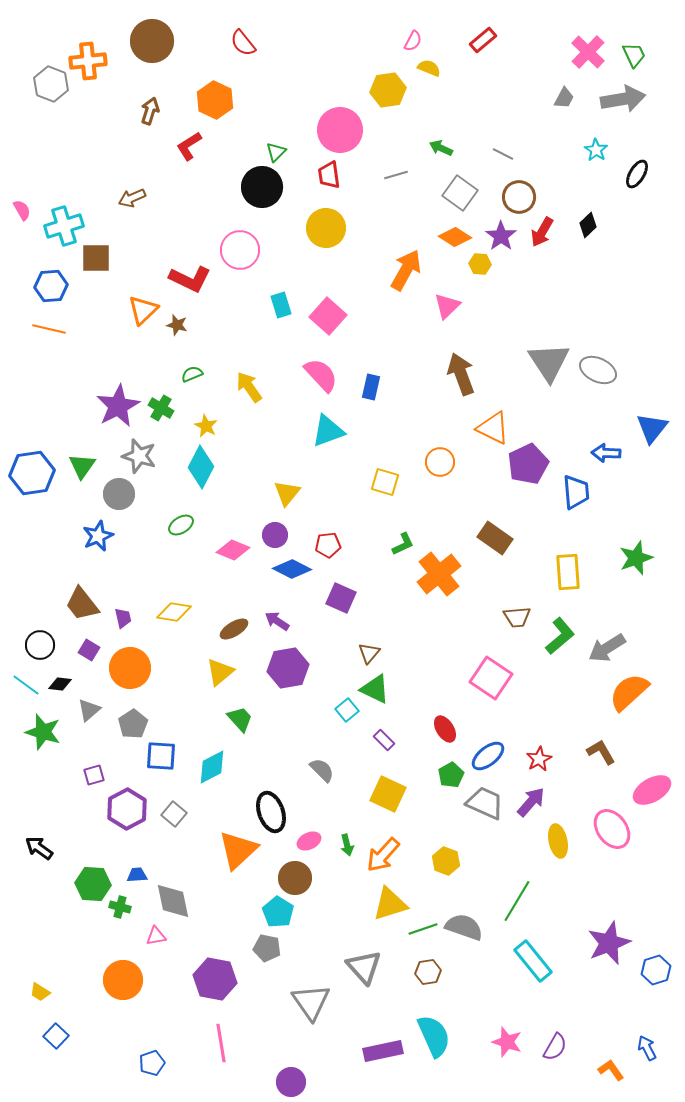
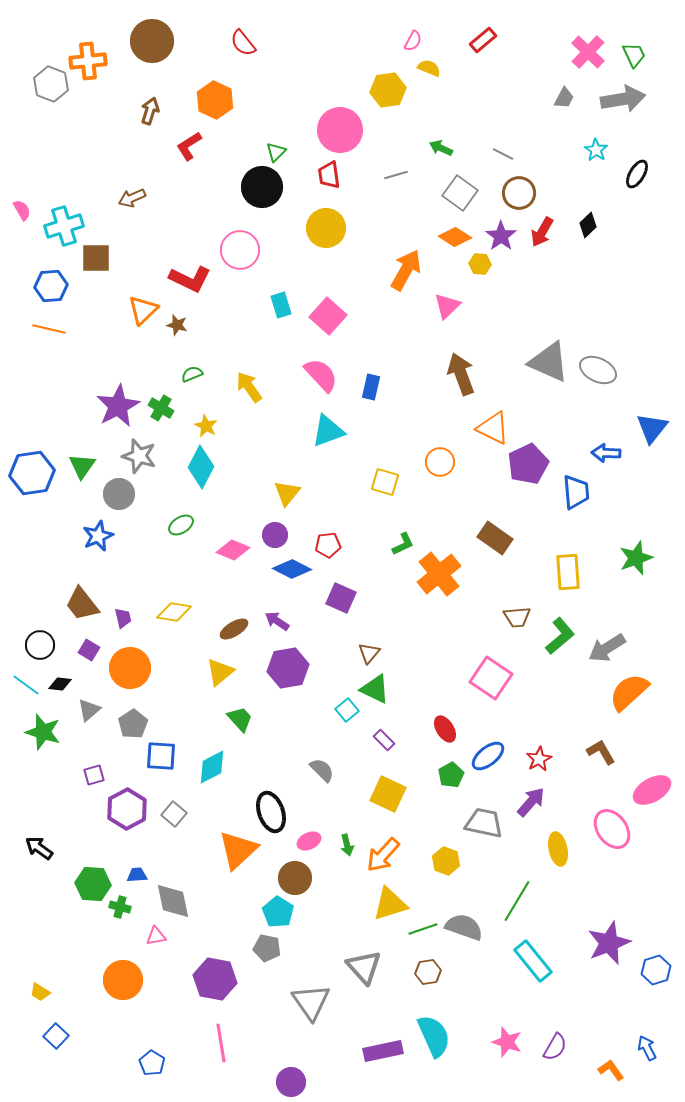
brown circle at (519, 197): moved 4 px up
gray triangle at (549, 362): rotated 33 degrees counterclockwise
gray trapezoid at (485, 803): moved 1 px left, 20 px down; rotated 12 degrees counterclockwise
yellow ellipse at (558, 841): moved 8 px down
blue pentagon at (152, 1063): rotated 20 degrees counterclockwise
